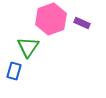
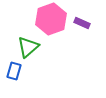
green triangle: rotated 15 degrees clockwise
